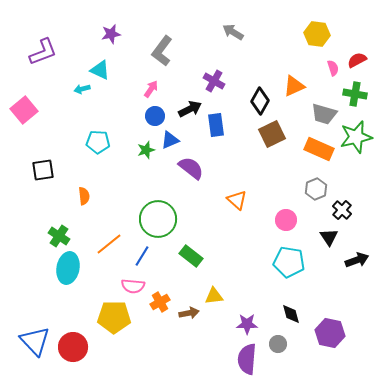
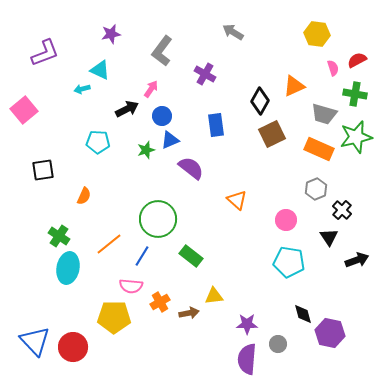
purple L-shape at (43, 52): moved 2 px right, 1 px down
purple cross at (214, 81): moved 9 px left, 7 px up
black arrow at (190, 109): moved 63 px left
blue circle at (155, 116): moved 7 px right
orange semicircle at (84, 196): rotated 30 degrees clockwise
pink semicircle at (133, 286): moved 2 px left
black diamond at (291, 314): moved 12 px right
